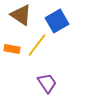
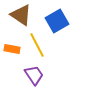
yellow line: rotated 65 degrees counterclockwise
purple trapezoid: moved 13 px left, 8 px up
